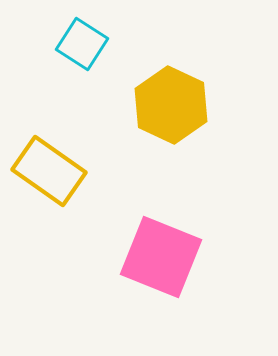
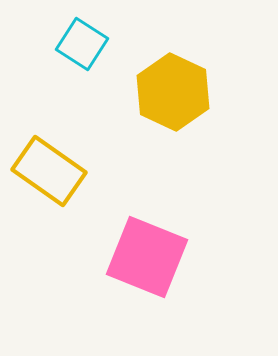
yellow hexagon: moved 2 px right, 13 px up
pink square: moved 14 px left
